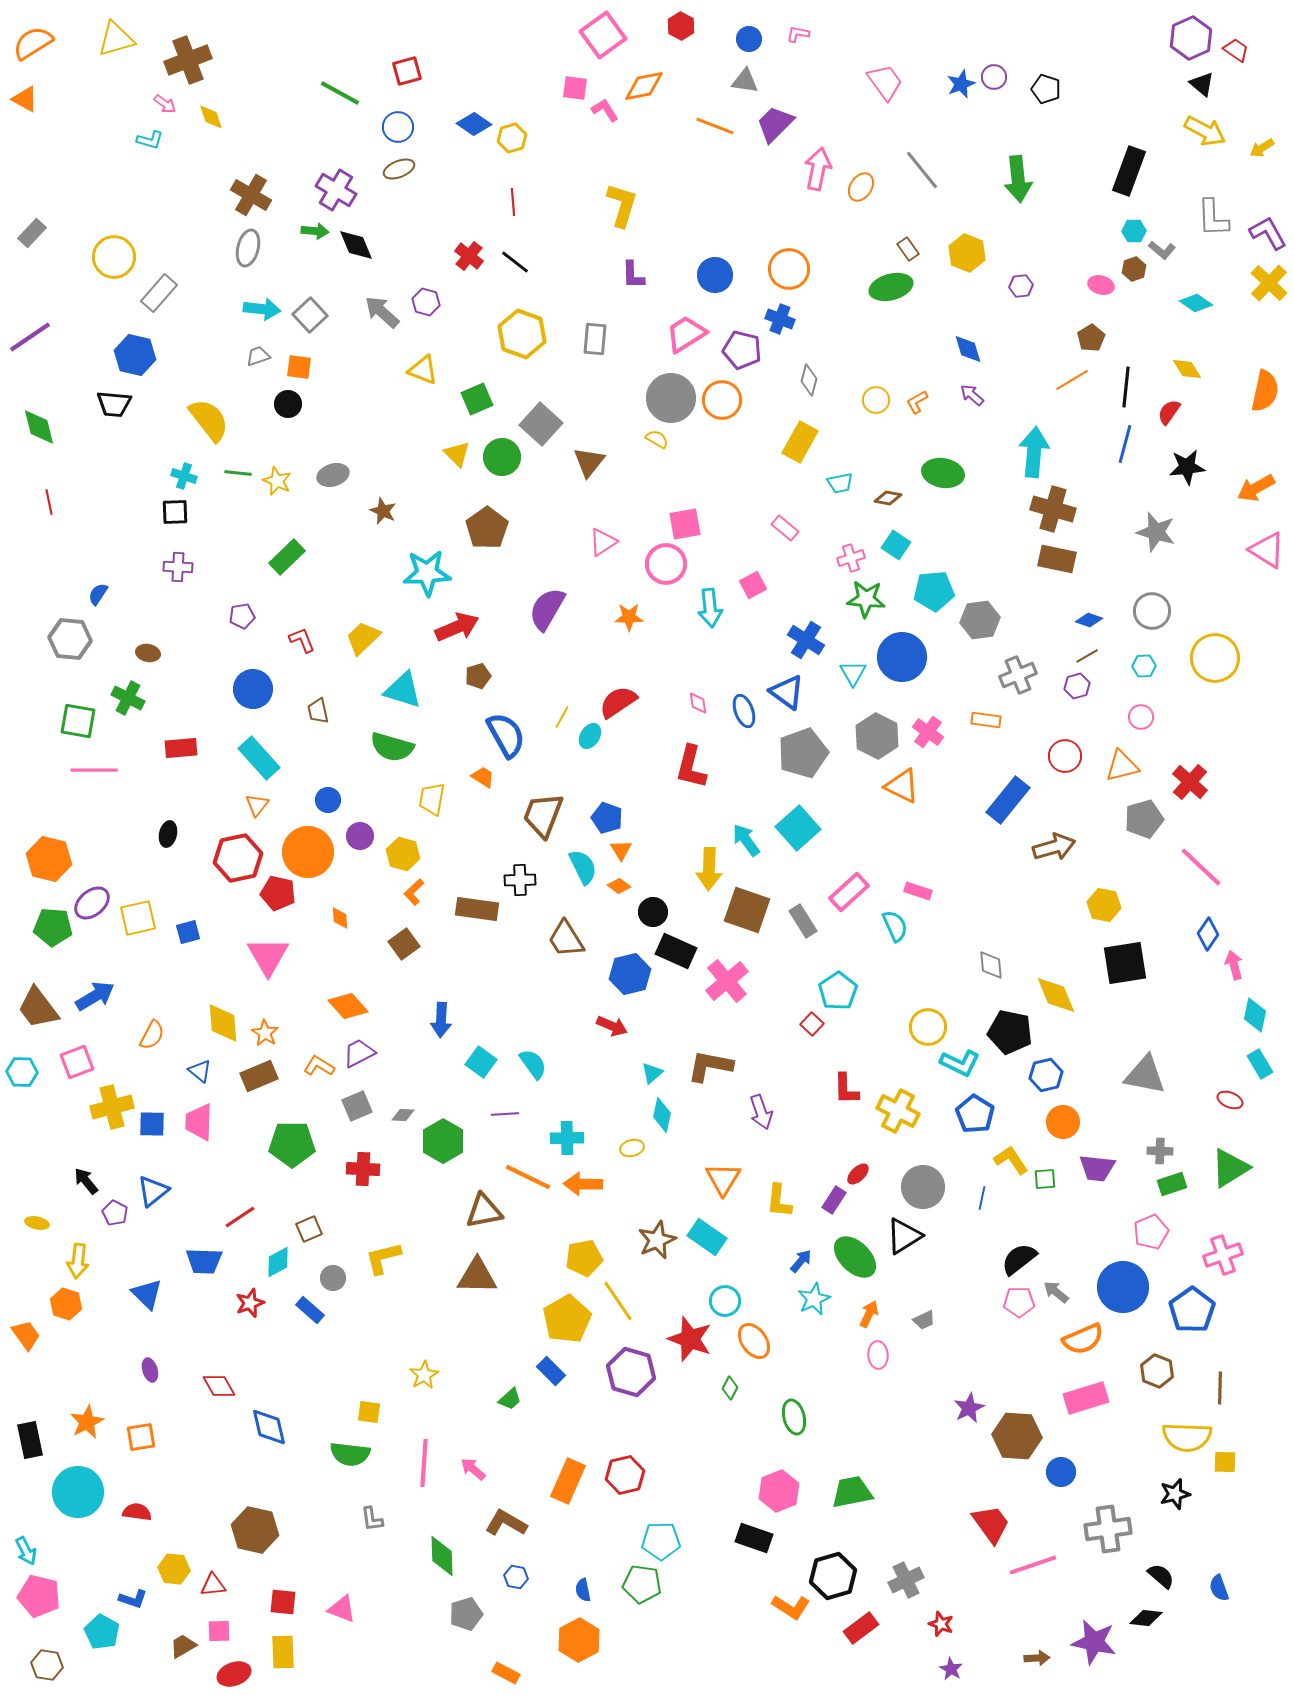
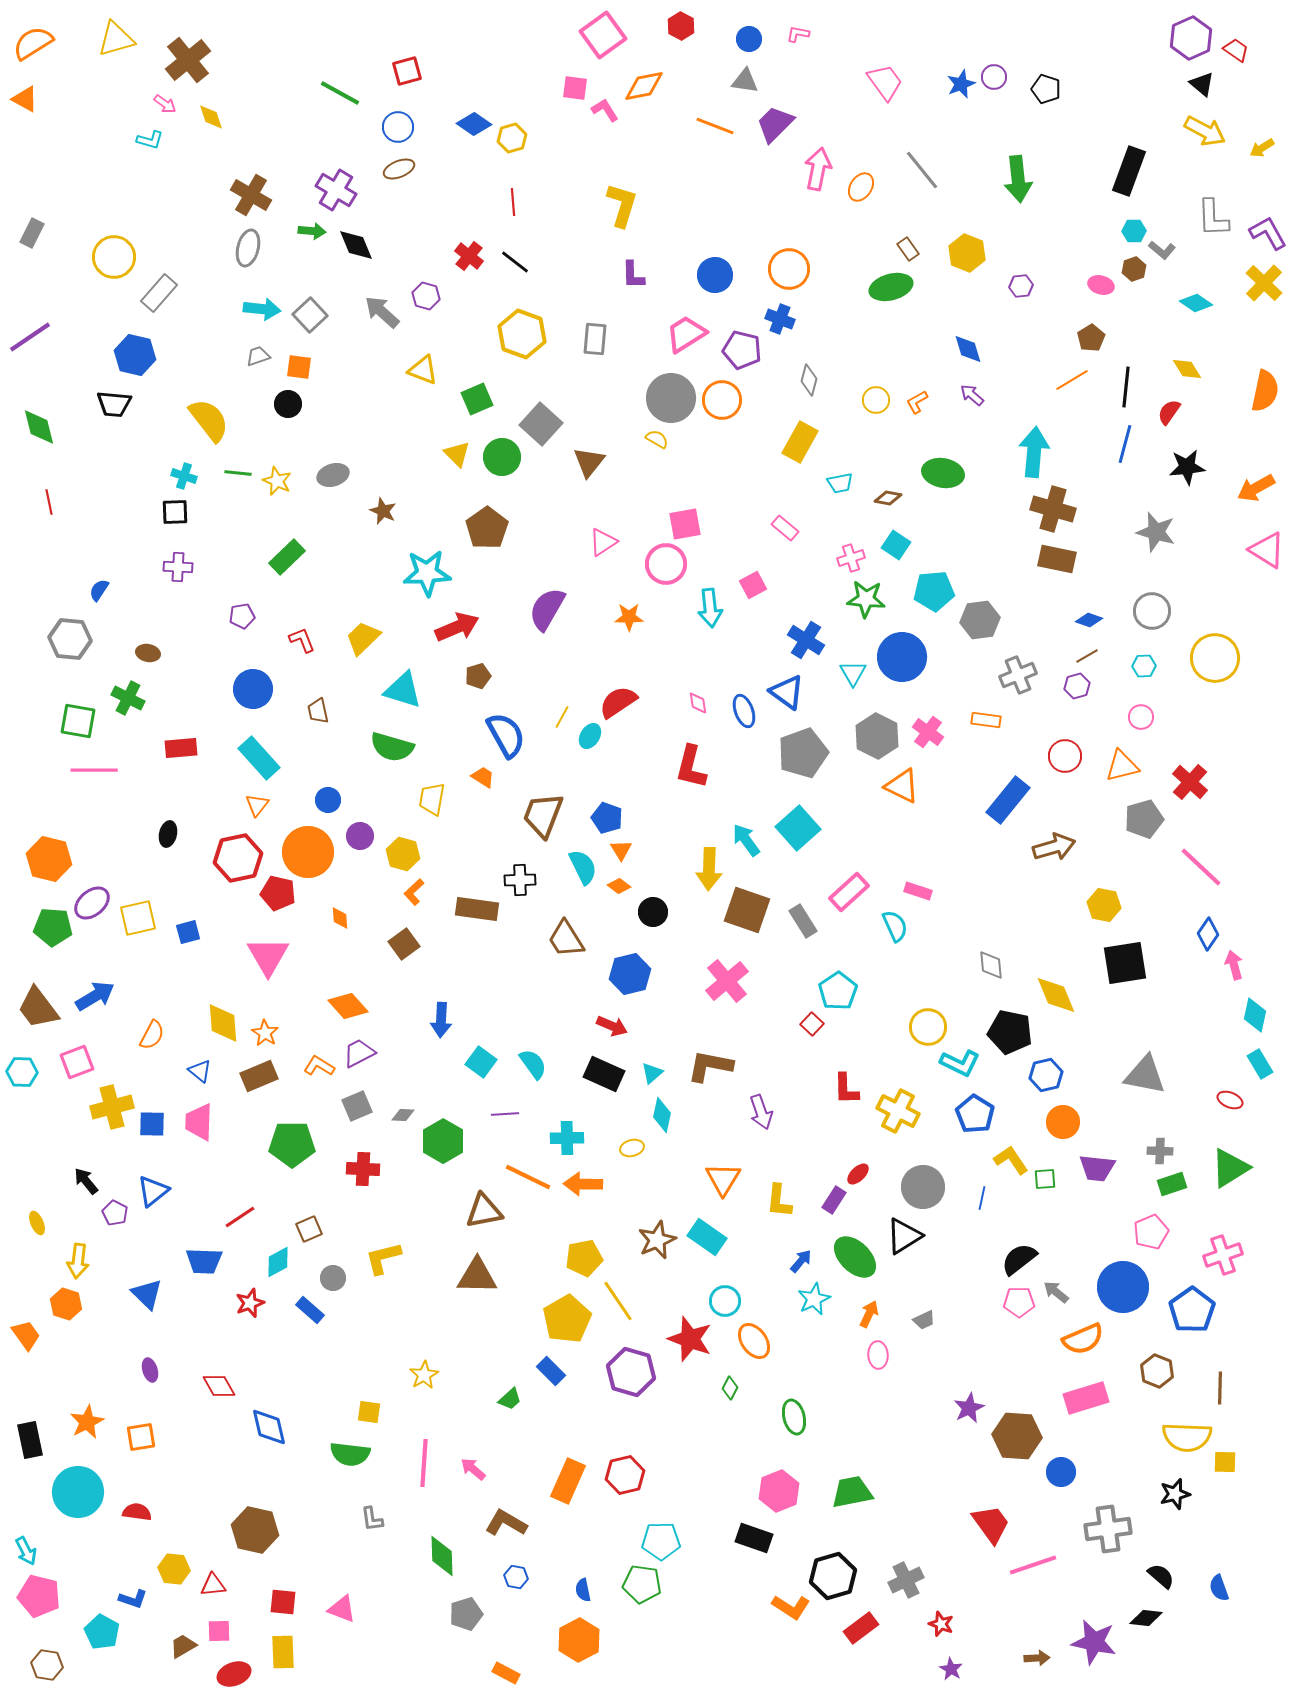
brown cross at (188, 60): rotated 18 degrees counterclockwise
green arrow at (315, 231): moved 3 px left
gray rectangle at (32, 233): rotated 16 degrees counterclockwise
yellow cross at (1269, 283): moved 5 px left
purple hexagon at (426, 302): moved 6 px up
blue semicircle at (98, 594): moved 1 px right, 4 px up
black rectangle at (676, 951): moved 72 px left, 123 px down
yellow ellipse at (37, 1223): rotated 55 degrees clockwise
